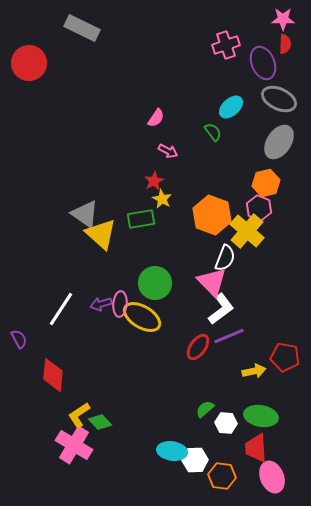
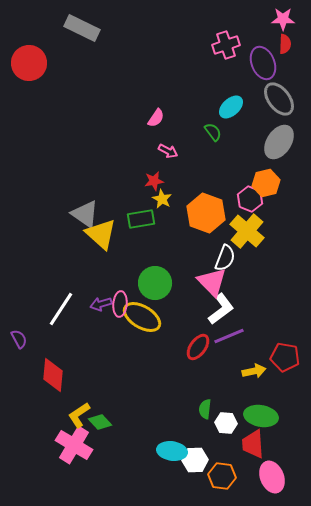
gray ellipse at (279, 99): rotated 28 degrees clockwise
red star at (154, 181): rotated 18 degrees clockwise
pink hexagon at (259, 208): moved 9 px left, 9 px up
orange hexagon at (212, 215): moved 6 px left, 2 px up
green semicircle at (205, 409): rotated 42 degrees counterclockwise
red trapezoid at (256, 448): moved 3 px left, 4 px up
